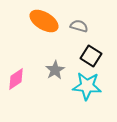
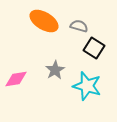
black square: moved 3 px right, 8 px up
pink diamond: rotated 25 degrees clockwise
cyan star: rotated 12 degrees clockwise
